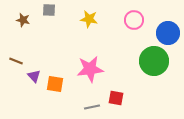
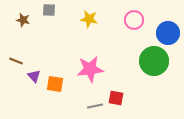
gray line: moved 3 px right, 1 px up
